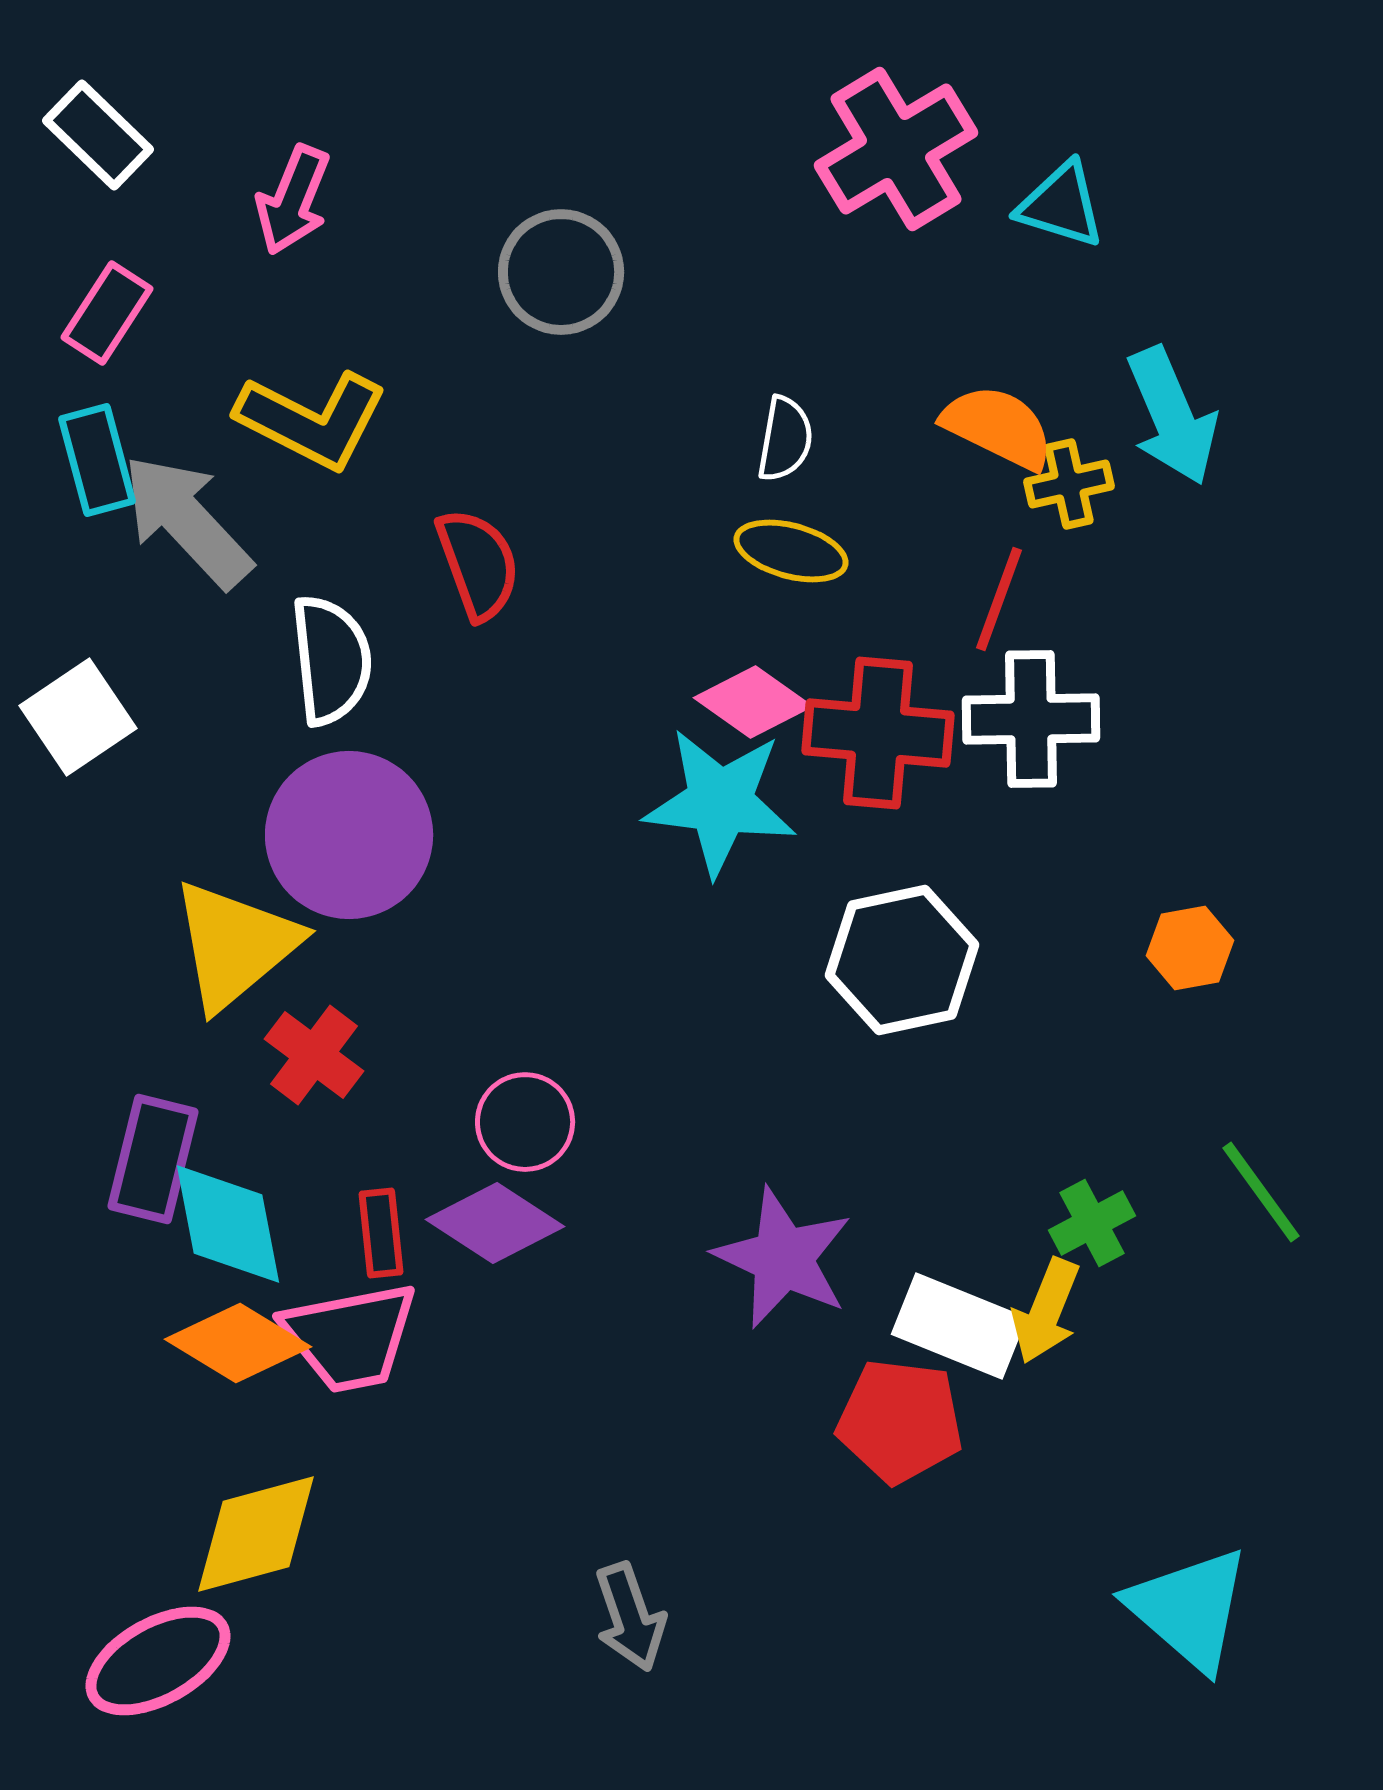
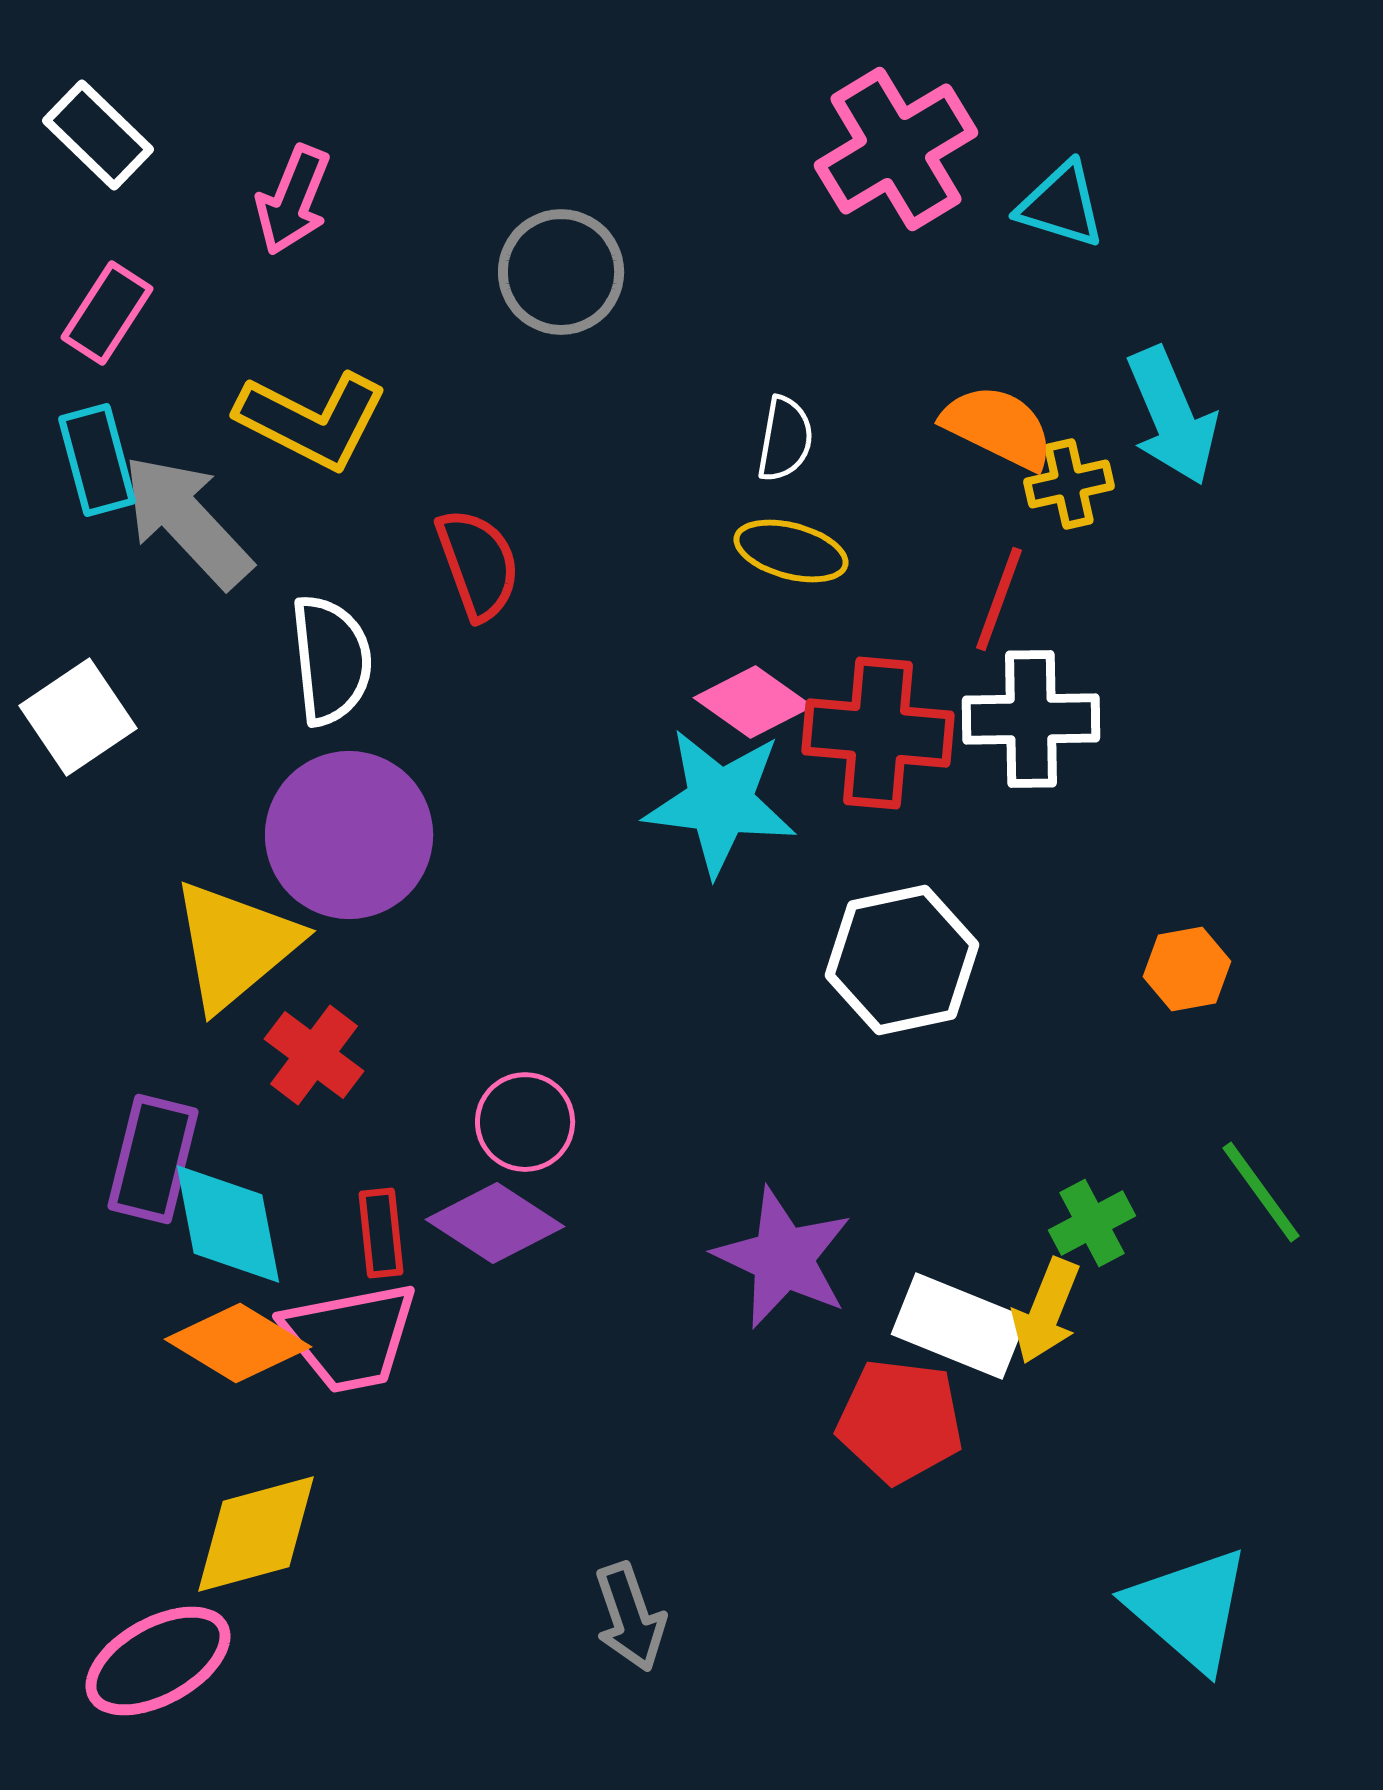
orange hexagon at (1190, 948): moved 3 px left, 21 px down
